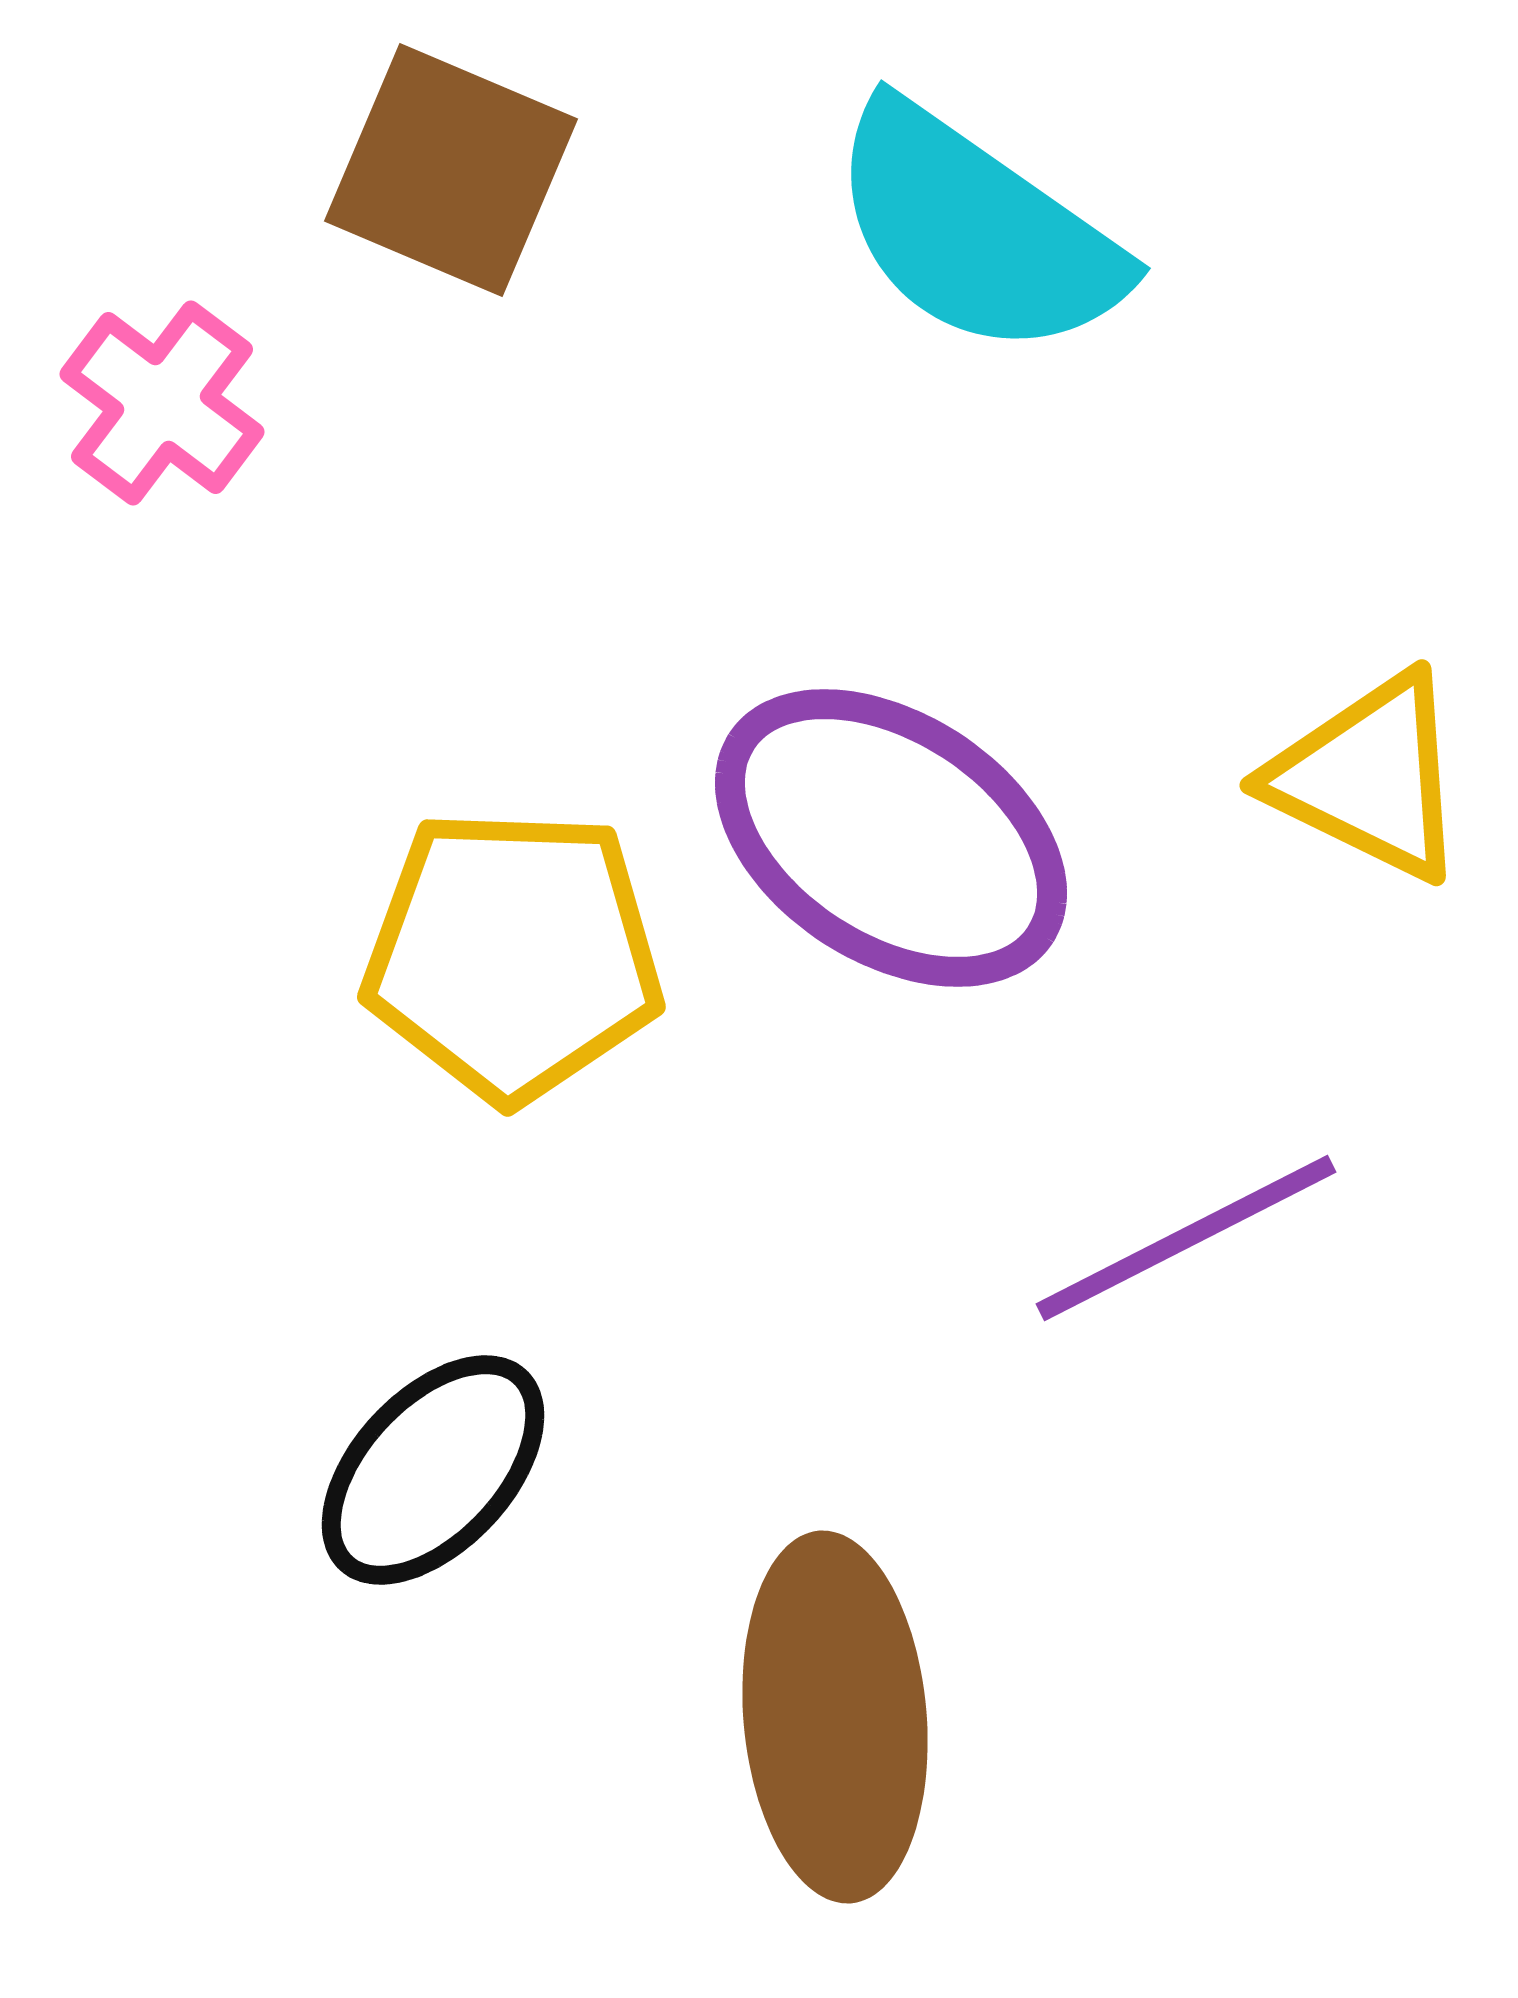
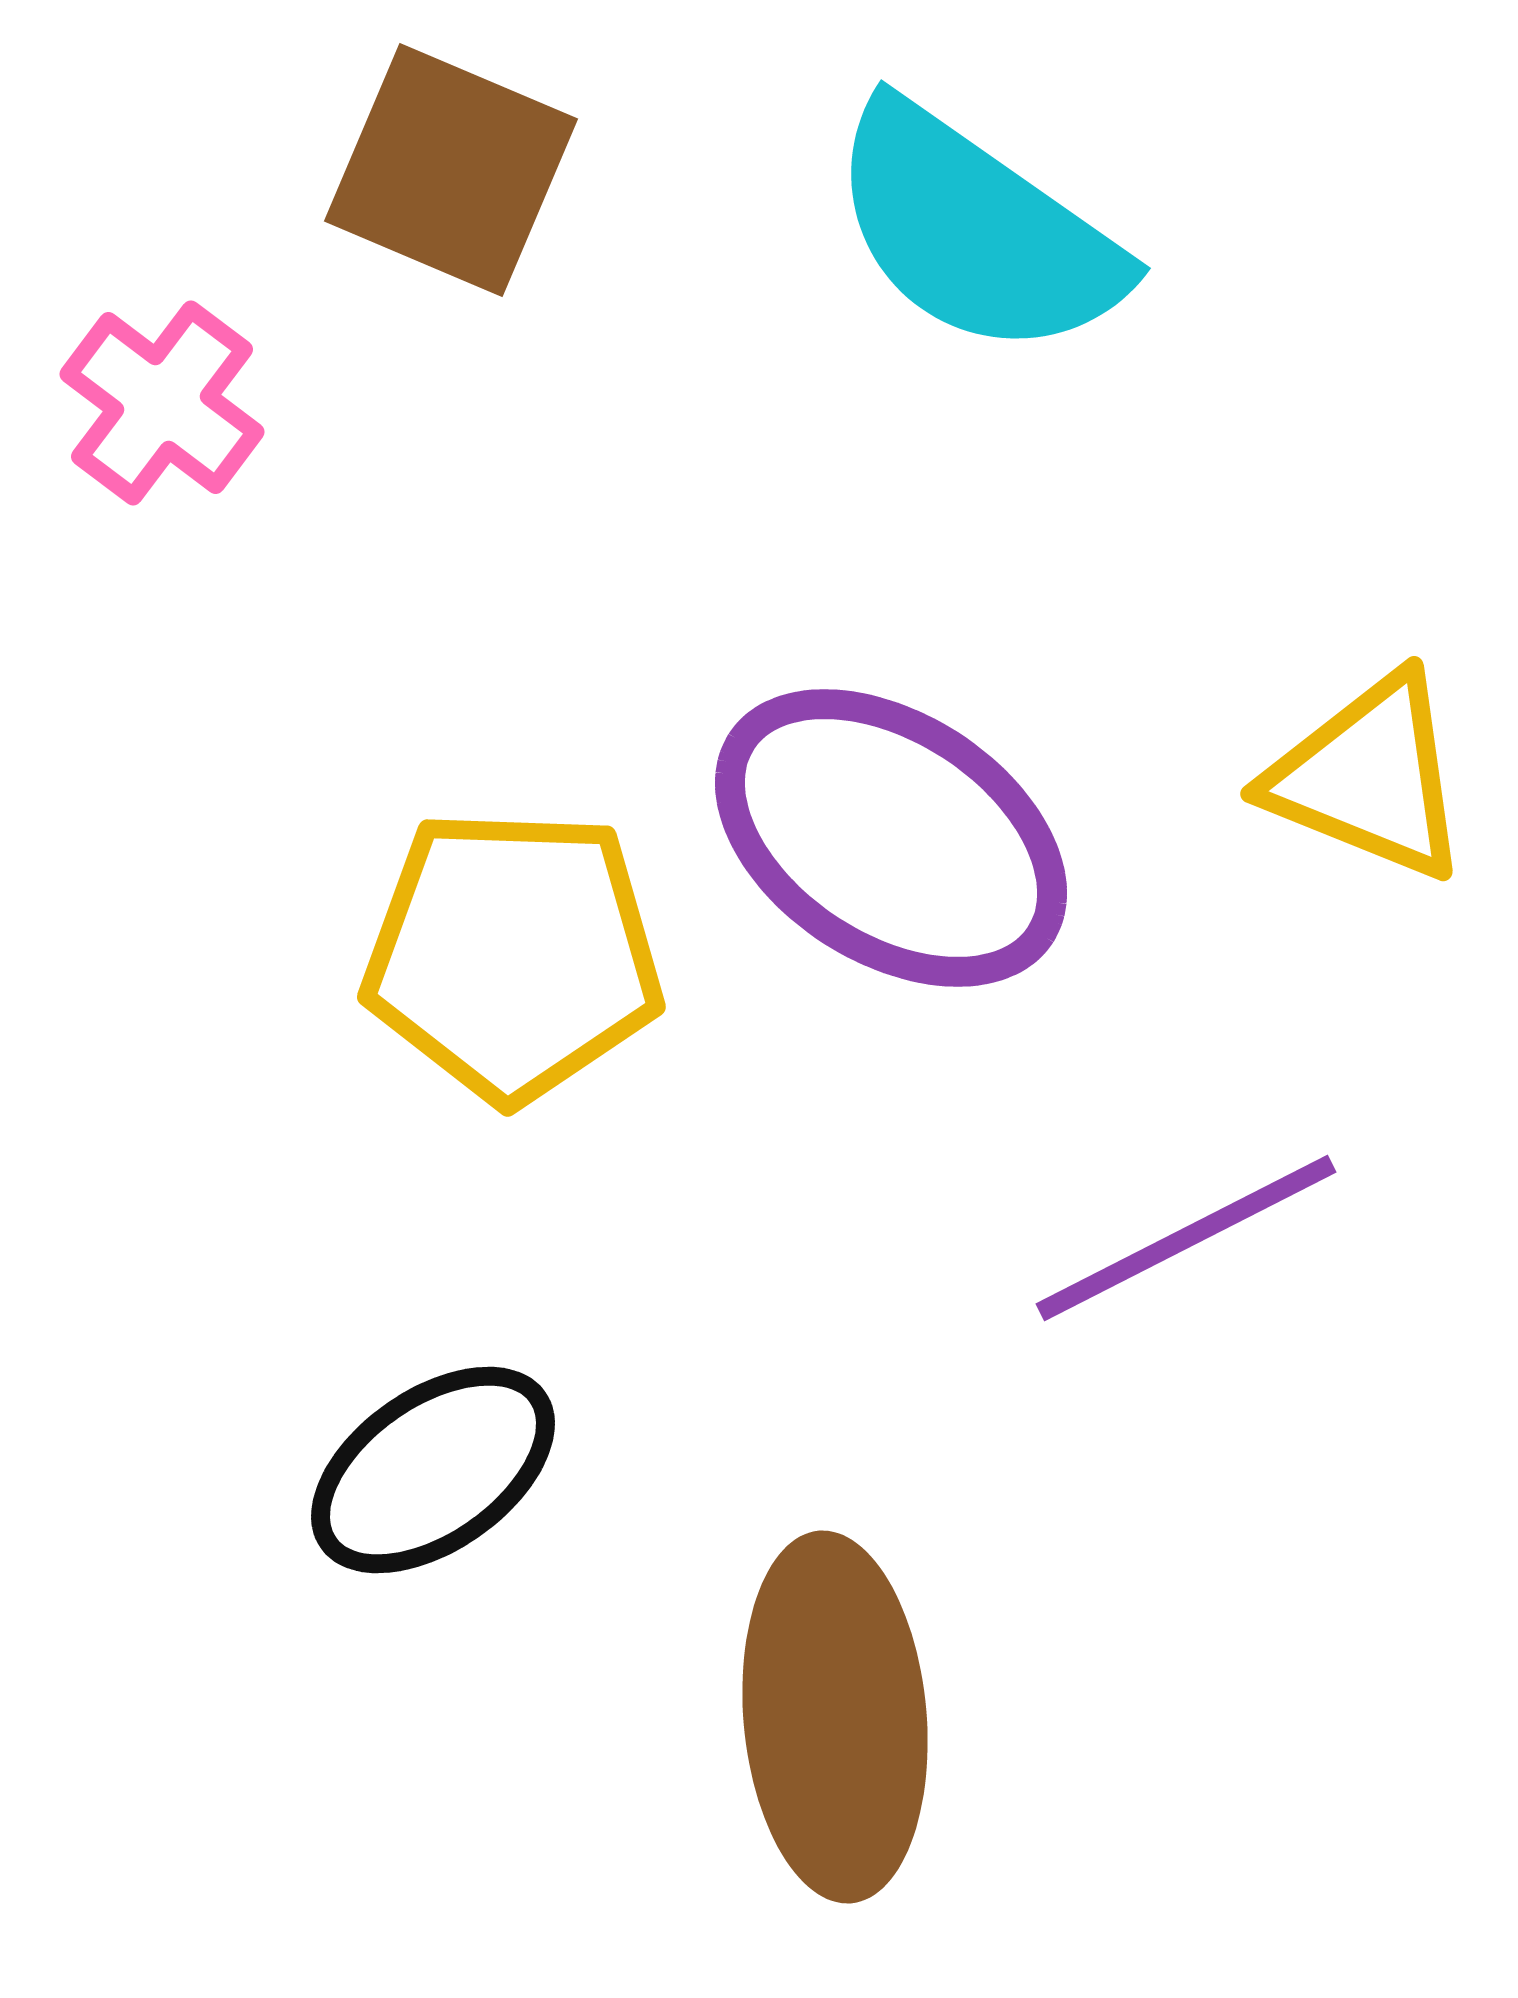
yellow triangle: rotated 4 degrees counterclockwise
black ellipse: rotated 12 degrees clockwise
